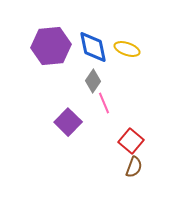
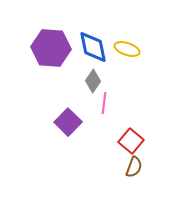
purple hexagon: moved 2 px down; rotated 9 degrees clockwise
pink line: rotated 30 degrees clockwise
